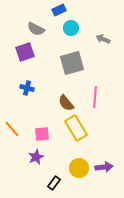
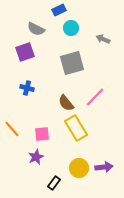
pink line: rotated 40 degrees clockwise
